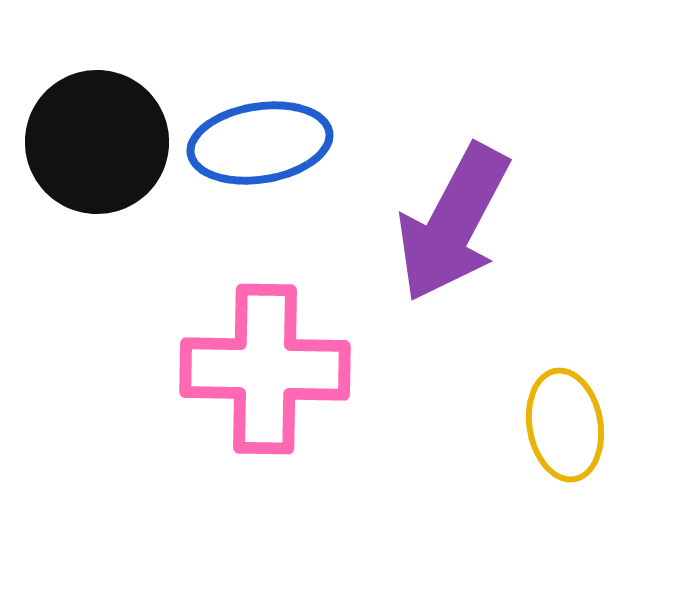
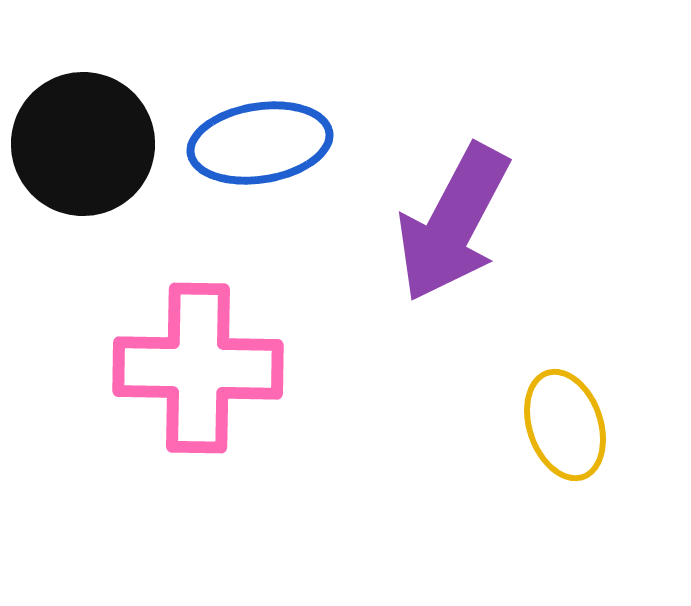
black circle: moved 14 px left, 2 px down
pink cross: moved 67 px left, 1 px up
yellow ellipse: rotated 9 degrees counterclockwise
